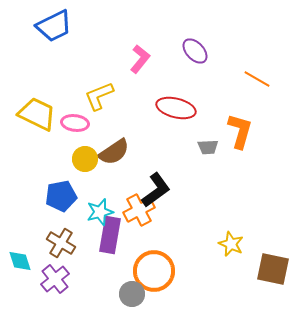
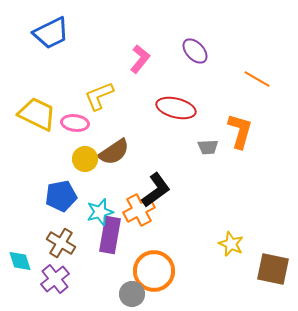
blue trapezoid: moved 3 px left, 7 px down
